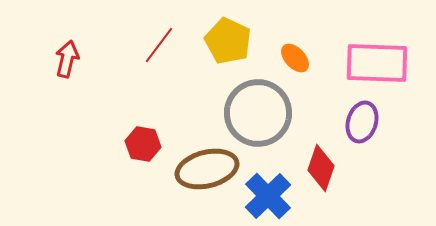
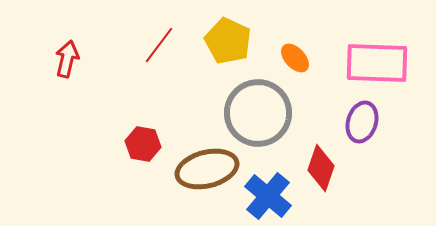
blue cross: rotated 6 degrees counterclockwise
